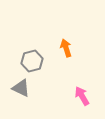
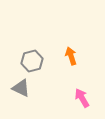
orange arrow: moved 5 px right, 8 px down
pink arrow: moved 2 px down
